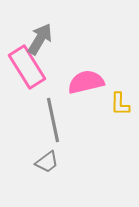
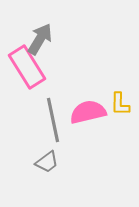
pink semicircle: moved 2 px right, 30 px down
